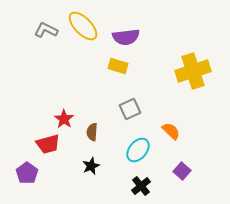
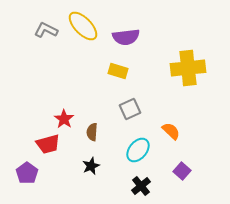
yellow rectangle: moved 5 px down
yellow cross: moved 5 px left, 3 px up; rotated 12 degrees clockwise
